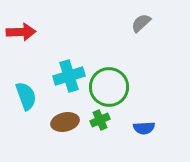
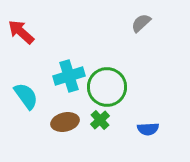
red arrow: rotated 136 degrees counterclockwise
green circle: moved 2 px left
cyan semicircle: rotated 16 degrees counterclockwise
green cross: rotated 18 degrees counterclockwise
blue semicircle: moved 4 px right, 1 px down
